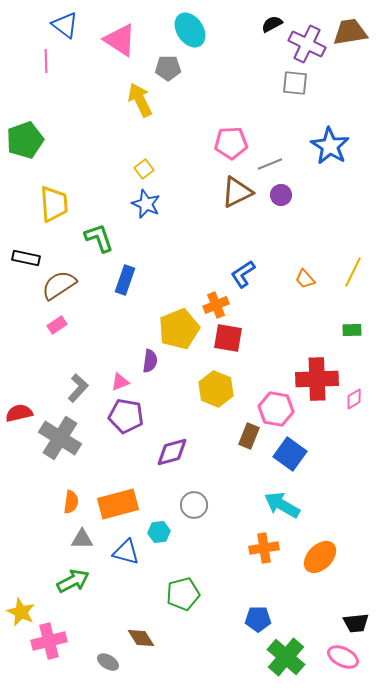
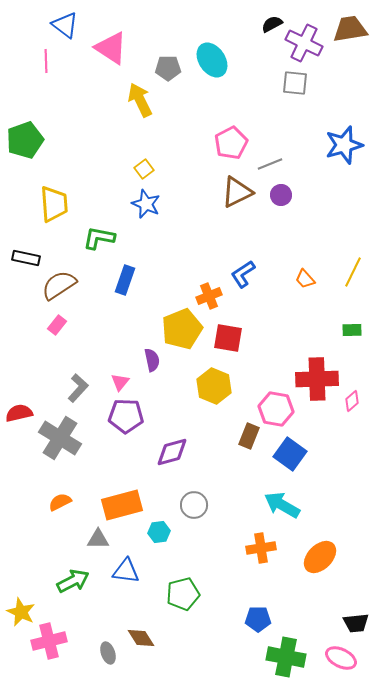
cyan ellipse at (190, 30): moved 22 px right, 30 px down
brown trapezoid at (350, 32): moved 3 px up
pink triangle at (120, 40): moved 9 px left, 8 px down
purple cross at (307, 44): moved 3 px left, 1 px up
pink pentagon at (231, 143): rotated 24 degrees counterclockwise
blue star at (330, 146): moved 14 px right, 1 px up; rotated 24 degrees clockwise
green L-shape at (99, 238): rotated 60 degrees counterclockwise
orange cross at (216, 305): moved 7 px left, 9 px up
pink rectangle at (57, 325): rotated 18 degrees counterclockwise
yellow pentagon at (179, 329): moved 3 px right
purple semicircle at (150, 361): moved 2 px right, 1 px up; rotated 20 degrees counterclockwise
pink triangle at (120, 382): rotated 30 degrees counterclockwise
yellow hexagon at (216, 389): moved 2 px left, 3 px up
pink diamond at (354, 399): moved 2 px left, 2 px down; rotated 10 degrees counterclockwise
purple pentagon at (126, 416): rotated 8 degrees counterclockwise
orange semicircle at (71, 502): moved 11 px left; rotated 125 degrees counterclockwise
orange rectangle at (118, 504): moved 4 px right, 1 px down
gray triangle at (82, 539): moved 16 px right
orange cross at (264, 548): moved 3 px left
blue triangle at (126, 552): moved 19 px down; rotated 8 degrees counterclockwise
green cross at (286, 657): rotated 30 degrees counterclockwise
pink ellipse at (343, 657): moved 2 px left, 1 px down
gray ellipse at (108, 662): moved 9 px up; rotated 40 degrees clockwise
